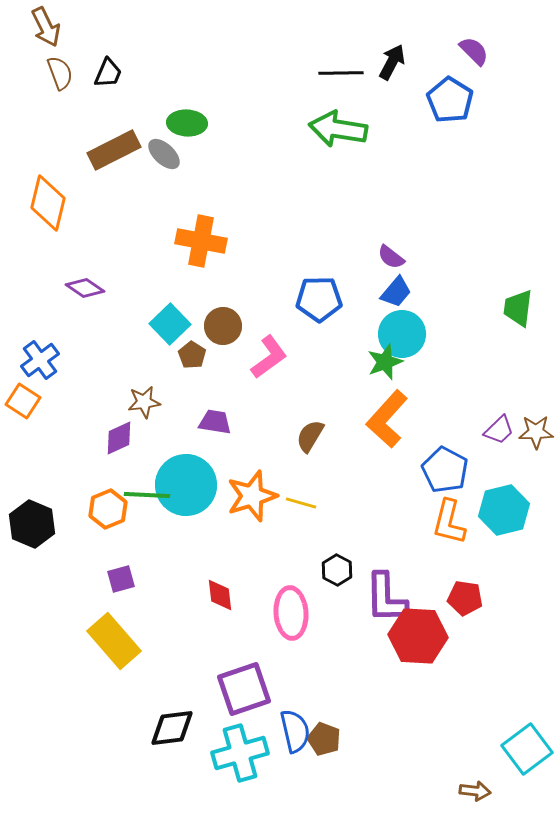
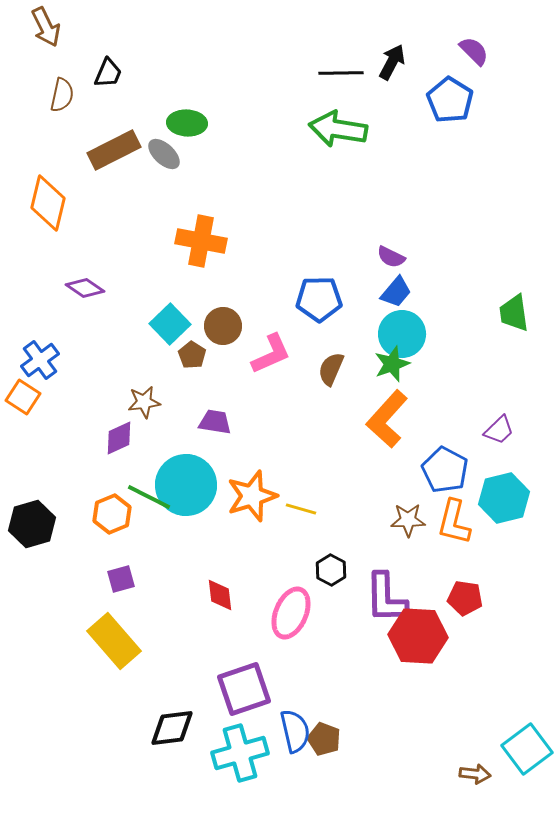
brown semicircle at (60, 73): moved 2 px right, 22 px down; rotated 32 degrees clockwise
purple semicircle at (391, 257): rotated 12 degrees counterclockwise
green trapezoid at (518, 308): moved 4 px left, 5 px down; rotated 15 degrees counterclockwise
pink L-shape at (269, 357): moved 2 px right, 3 px up; rotated 12 degrees clockwise
green star at (385, 362): moved 7 px right, 2 px down
orange square at (23, 401): moved 4 px up
brown star at (536, 432): moved 128 px left, 88 px down
brown semicircle at (310, 436): moved 21 px right, 67 px up; rotated 8 degrees counterclockwise
green line at (147, 495): moved 2 px right, 2 px down; rotated 24 degrees clockwise
yellow line at (301, 503): moved 6 px down
orange hexagon at (108, 509): moved 4 px right, 5 px down
cyan hexagon at (504, 510): moved 12 px up
orange L-shape at (449, 522): moved 5 px right
black hexagon at (32, 524): rotated 21 degrees clockwise
black hexagon at (337, 570): moved 6 px left
pink ellipse at (291, 613): rotated 27 degrees clockwise
brown arrow at (475, 791): moved 17 px up
